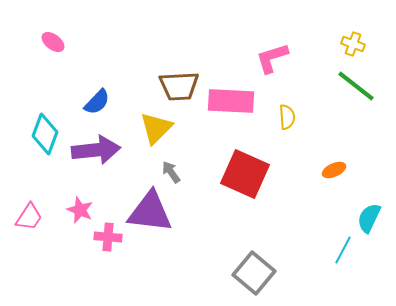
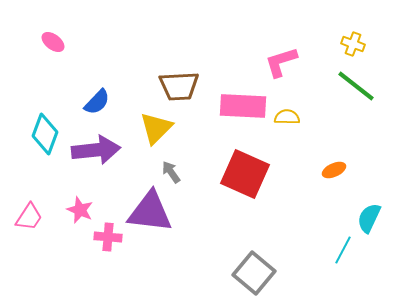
pink L-shape: moved 9 px right, 4 px down
pink rectangle: moved 12 px right, 5 px down
yellow semicircle: rotated 85 degrees counterclockwise
